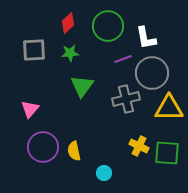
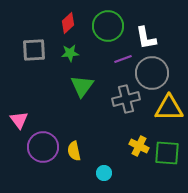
pink triangle: moved 11 px left, 11 px down; rotated 18 degrees counterclockwise
